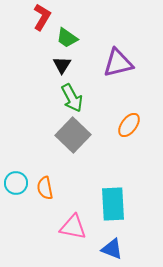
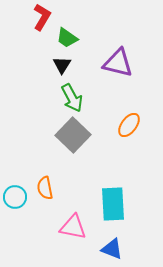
purple triangle: rotated 28 degrees clockwise
cyan circle: moved 1 px left, 14 px down
